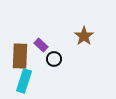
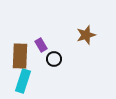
brown star: moved 2 px right, 1 px up; rotated 18 degrees clockwise
purple rectangle: rotated 16 degrees clockwise
cyan rectangle: moved 1 px left
